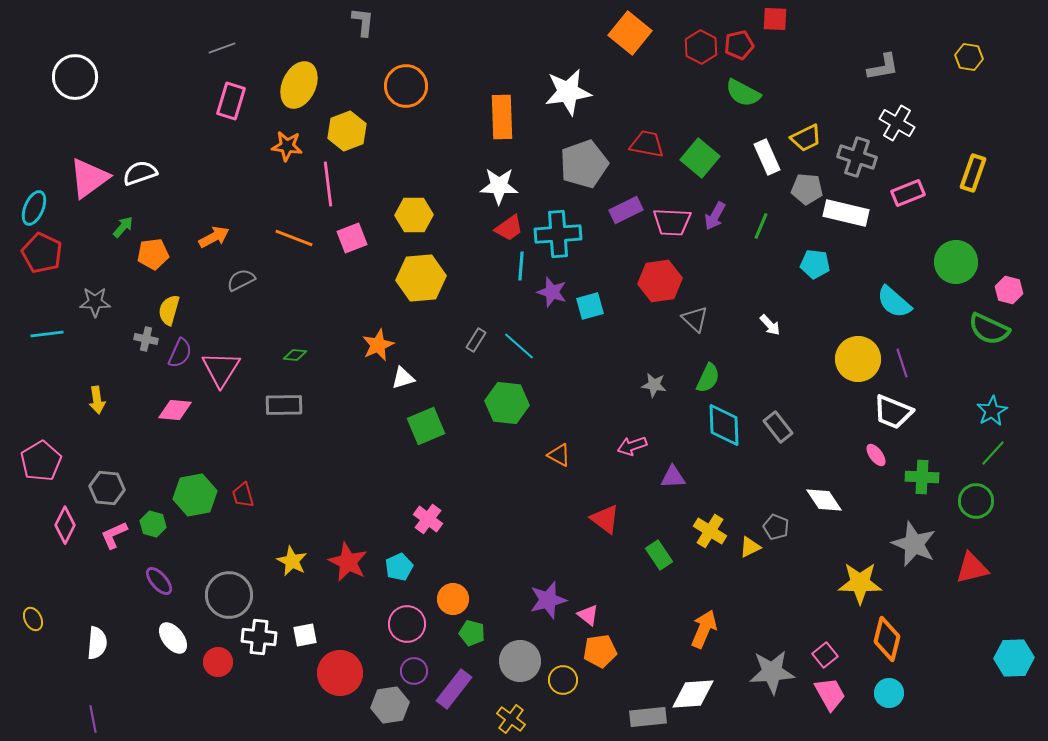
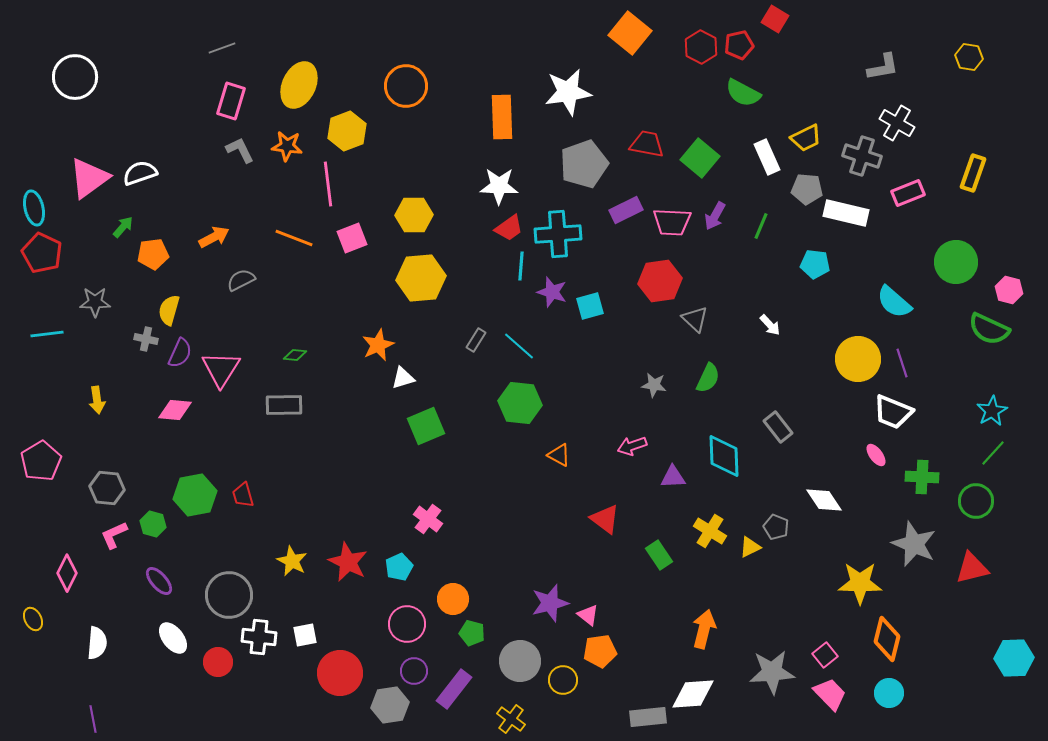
red square at (775, 19): rotated 28 degrees clockwise
gray L-shape at (363, 22): moved 123 px left, 128 px down; rotated 32 degrees counterclockwise
gray cross at (857, 157): moved 5 px right, 1 px up
cyan ellipse at (34, 208): rotated 36 degrees counterclockwise
green hexagon at (507, 403): moved 13 px right
cyan diamond at (724, 425): moved 31 px down
pink diamond at (65, 525): moved 2 px right, 48 px down
purple star at (548, 600): moved 2 px right, 3 px down
orange arrow at (704, 629): rotated 9 degrees counterclockwise
pink trapezoid at (830, 694): rotated 15 degrees counterclockwise
